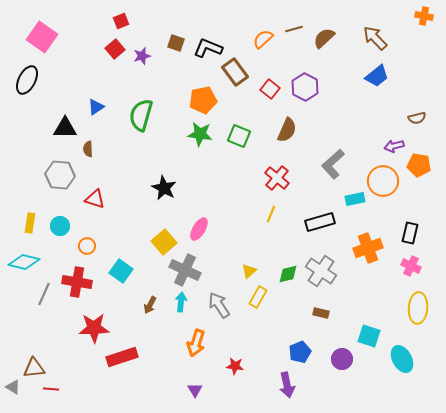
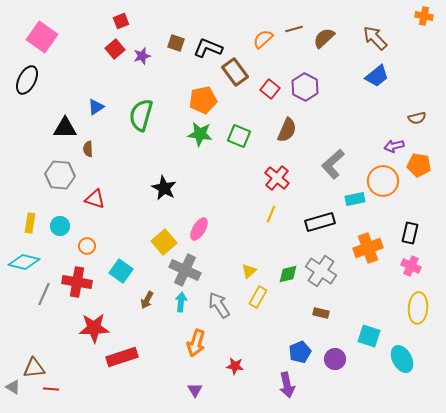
brown arrow at (150, 305): moved 3 px left, 5 px up
purple circle at (342, 359): moved 7 px left
